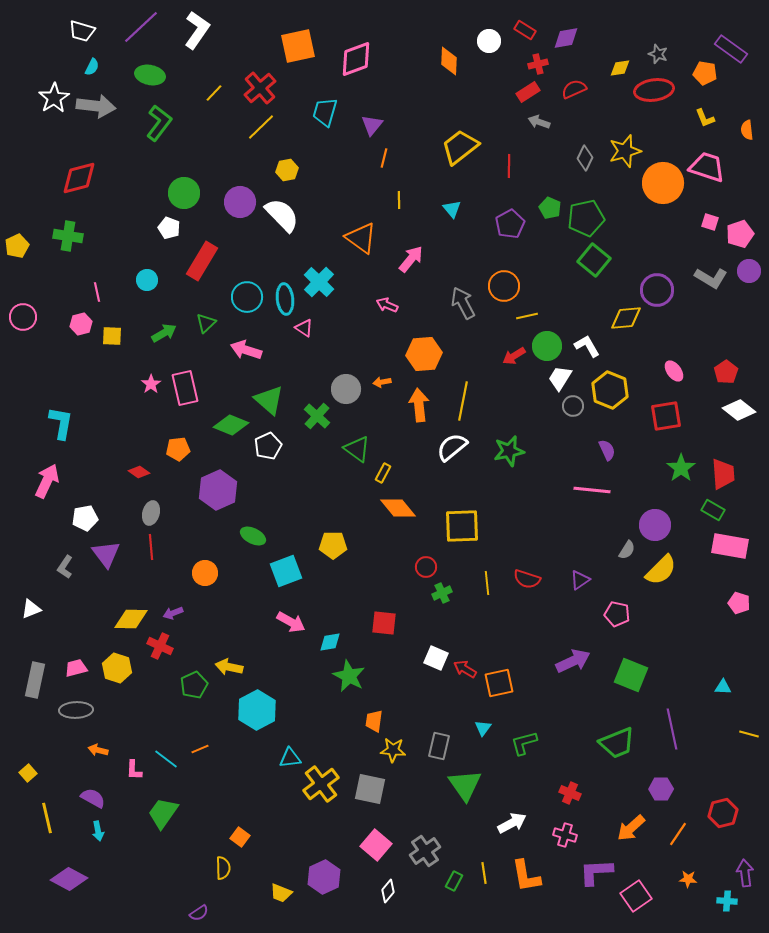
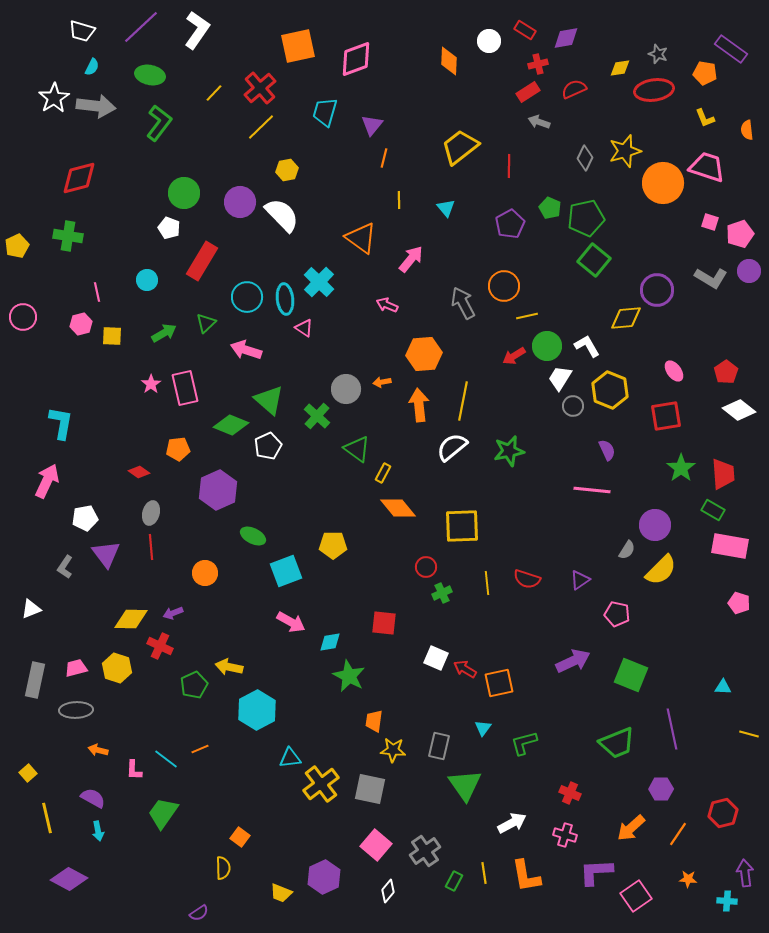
cyan triangle at (452, 209): moved 6 px left, 1 px up
